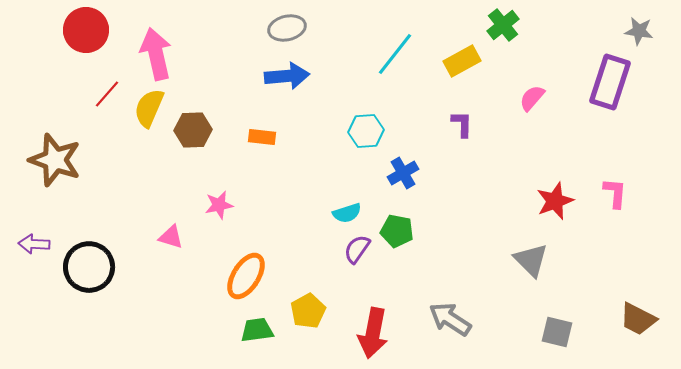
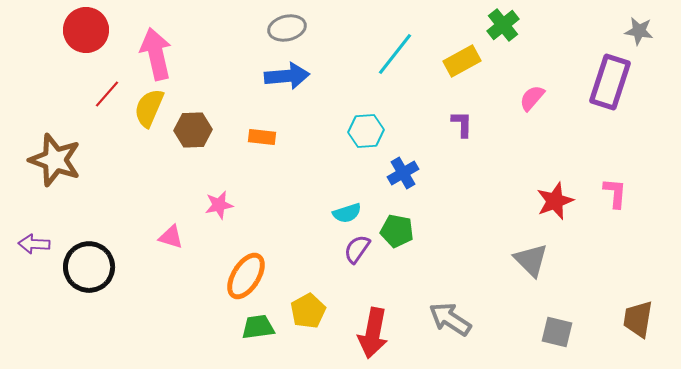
brown trapezoid: rotated 72 degrees clockwise
green trapezoid: moved 1 px right, 3 px up
